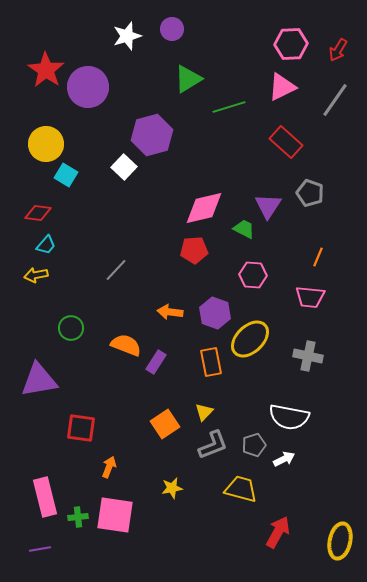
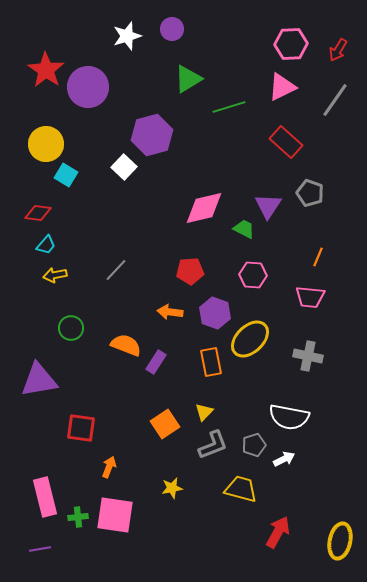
red pentagon at (194, 250): moved 4 px left, 21 px down
yellow arrow at (36, 275): moved 19 px right
